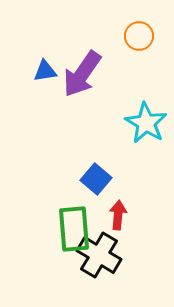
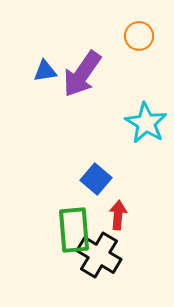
green rectangle: moved 1 px down
